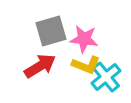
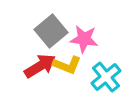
gray square: rotated 24 degrees counterclockwise
yellow L-shape: moved 19 px left
